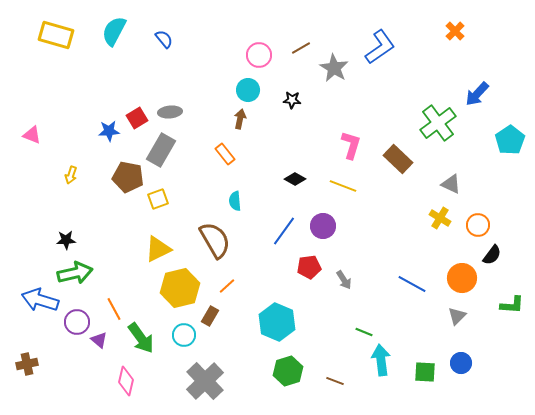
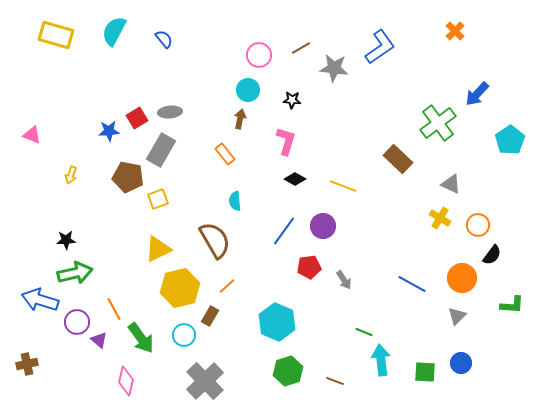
gray star at (334, 68): rotated 24 degrees counterclockwise
pink L-shape at (351, 145): moved 65 px left, 4 px up
